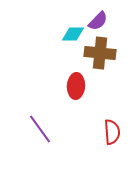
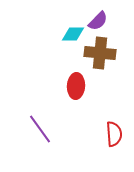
red semicircle: moved 2 px right, 2 px down
